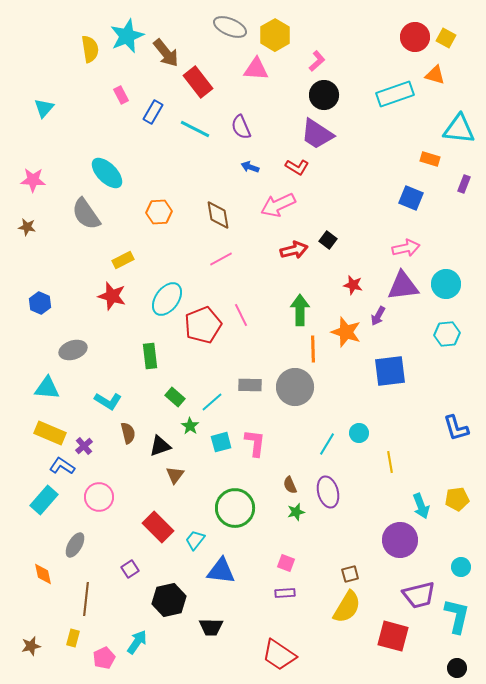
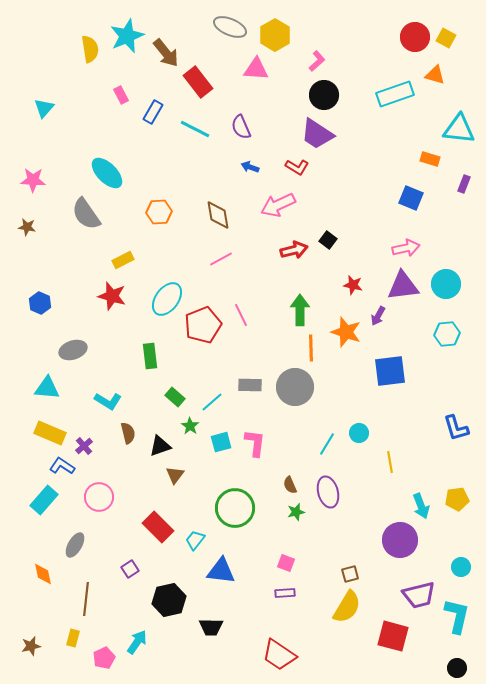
orange line at (313, 349): moved 2 px left, 1 px up
